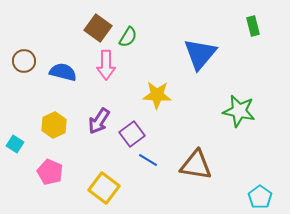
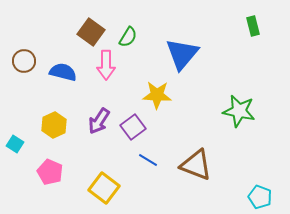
brown square: moved 7 px left, 4 px down
blue triangle: moved 18 px left
purple square: moved 1 px right, 7 px up
brown triangle: rotated 12 degrees clockwise
cyan pentagon: rotated 15 degrees counterclockwise
